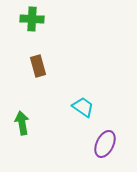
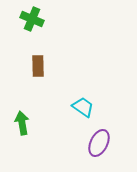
green cross: rotated 20 degrees clockwise
brown rectangle: rotated 15 degrees clockwise
purple ellipse: moved 6 px left, 1 px up
